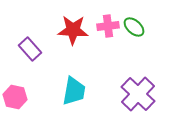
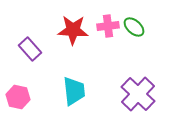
cyan trapezoid: rotated 16 degrees counterclockwise
pink hexagon: moved 3 px right
